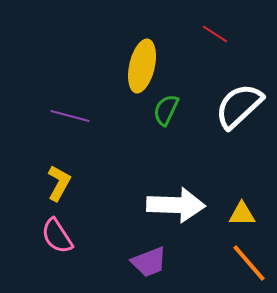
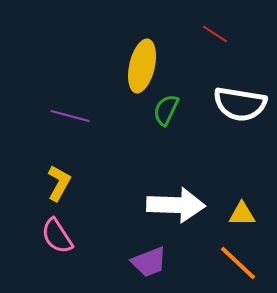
white semicircle: moved 1 px right, 2 px up; rotated 128 degrees counterclockwise
orange line: moved 11 px left; rotated 6 degrees counterclockwise
